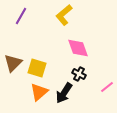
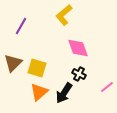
purple line: moved 10 px down
